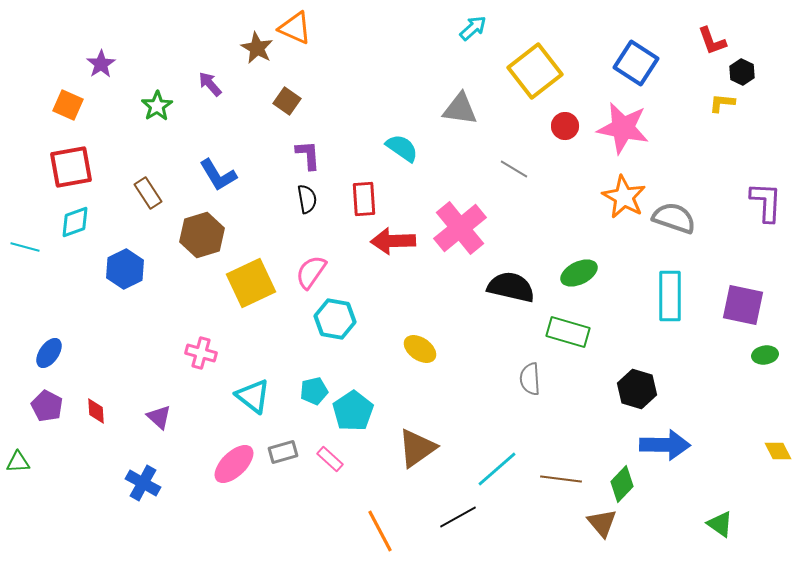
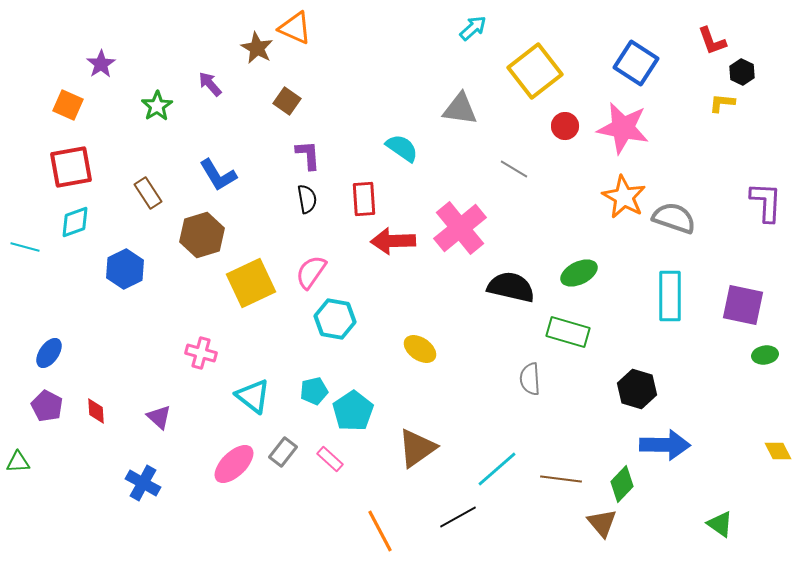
gray rectangle at (283, 452): rotated 36 degrees counterclockwise
